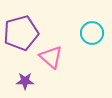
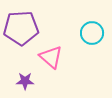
purple pentagon: moved 5 px up; rotated 12 degrees clockwise
